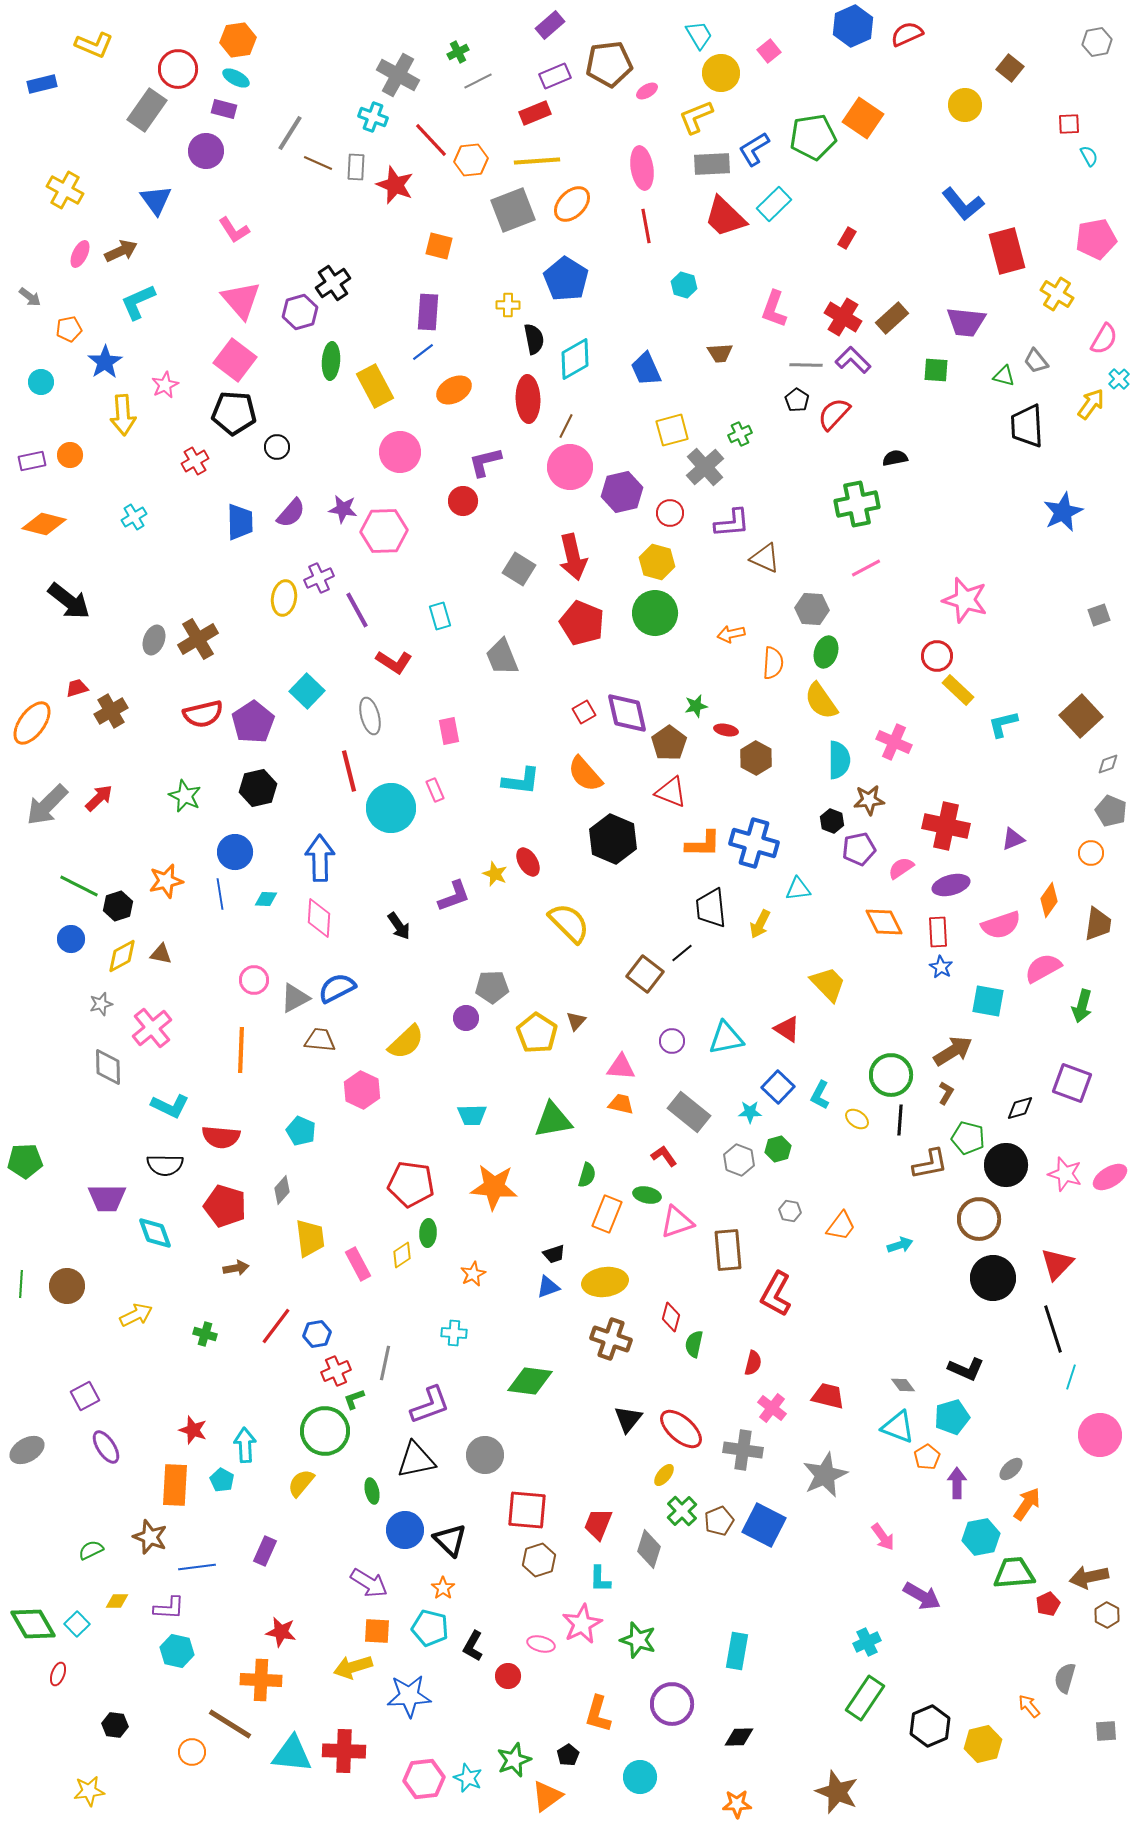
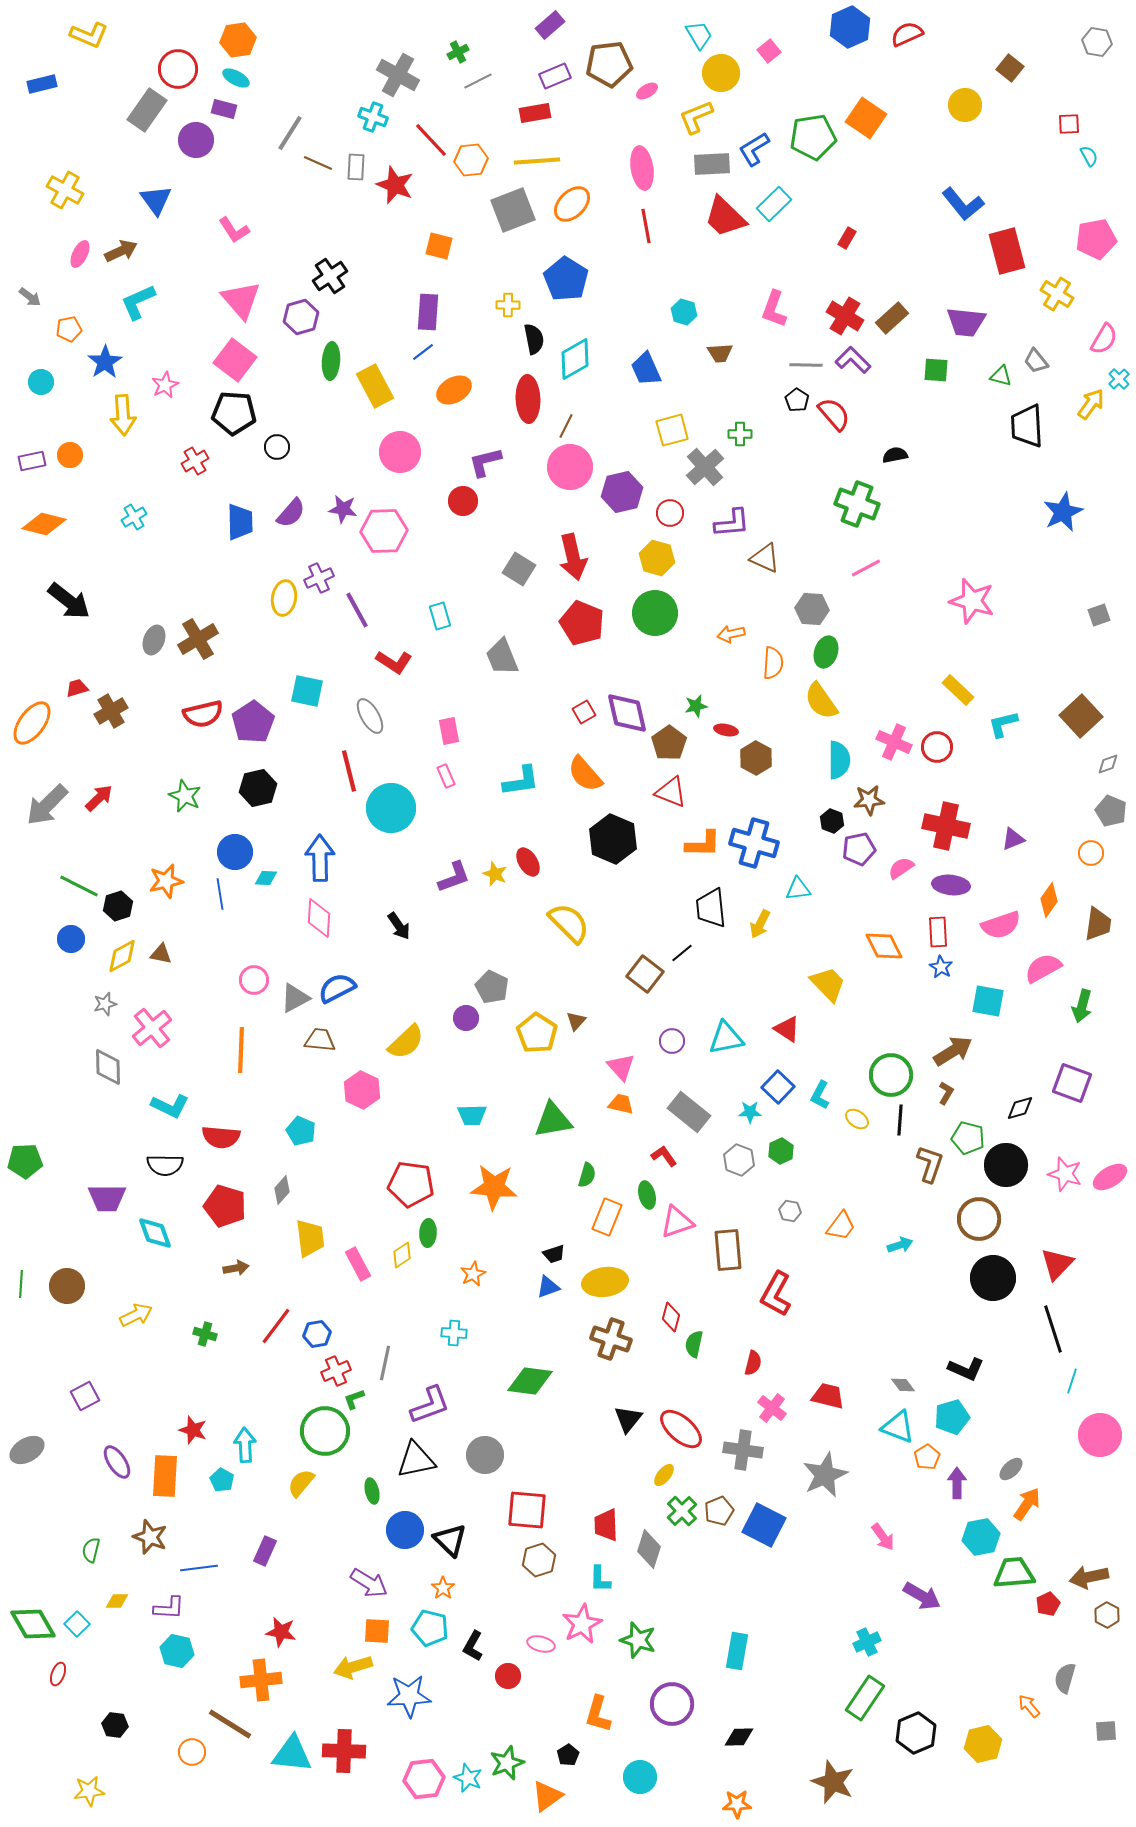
blue hexagon at (853, 26): moved 3 px left, 1 px down
gray hexagon at (1097, 42): rotated 20 degrees clockwise
yellow L-shape at (94, 45): moved 5 px left, 10 px up
red rectangle at (535, 113): rotated 12 degrees clockwise
orange square at (863, 118): moved 3 px right
purple circle at (206, 151): moved 10 px left, 11 px up
black cross at (333, 283): moved 3 px left, 7 px up
cyan hexagon at (684, 285): moved 27 px down
purple hexagon at (300, 312): moved 1 px right, 5 px down
red cross at (843, 317): moved 2 px right, 1 px up
green triangle at (1004, 376): moved 3 px left
red semicircle at (834, 414): rotated 96 degrees clockwise
green cross at (740, 434): rotated 25 degrees clockwise
black semicircle at (895, 458): moved 3 px up
green cross at (857, 504): rotated 33 degrees clockwise
yellow hexagon at (657, 562): moved 4 px up
pink star at (965, 600): moved 7 px right, 1 px down
red circle at (937, 656): moved 91 px down
cyan square at (307, 691): rotated 32 degrees counterclockwise
gray ellipse at (370, 716): rotated 15 degrees counterclockwise
cyan L-shape at (521, 781): rotated 15 degrees counterclockwise
pink rectangle at (435, 790): moved 11 px right, 14 px up
purple ellipse at (951, 885): rotated 21 degrees clockwise
purple L-shape at (454, 896): moved 19 px up
cyan diamond at (266, 899): moved 21 px up
orange diamond at (884, 922): moved 24 px down
gray pentagon at (492, 987): rotated 28 degrees clockwise
gray star at (101, 1004): moved 4 px right
pink triangle at (621, 1067): rotated 44 degrees clockwise
green hexagon at (778, 1149): moved 3 px right, 2 px down; rotated 10 degrees counterclockwise
brown L-shape at (930, 1164): rotated 60 degrees counterclockwise
green ellipse at (647, 1195): rotated 64 degrees clockwise
orange rectangle at (607, 1214): moved 3 px down
cyan line at (1071, 1377): moved 1 px right, 4 px down
purple ellipse at (106, 1447): moved 11 px right, 15 px down
orange rectangle at (175, 1485): moved 10 px left, 9 px up
brown pentagon at (719, 1521): moved 10 px up
red trapezoid at (598, 1524): moved 8 px right, 1 px down; rotated 24 degrees counterclockwise
green semicircle at (91, 1550): rotated 50 degrees counterclockwise
blue line at (197, 1567): moved 2 px right, 1 px down
orange cross at (261, 1680): rotated 9 degrees counterclockwise
black hexagon at (930, 1726): moved 14 px left, 7 px down
green star at (514, 1760): moved 7 px left, 3 px down
brown star at (837, 1792): moved 4 px left, 10 px up
